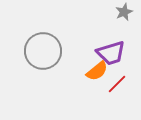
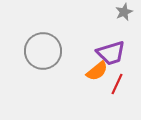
red line: rotated 20 degrees counterclockwise
